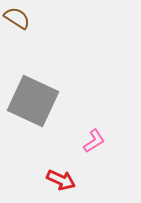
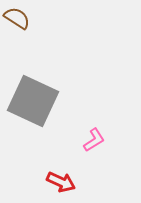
pink L-shape: moved 1 px up
red arrow: moved 2 px down
